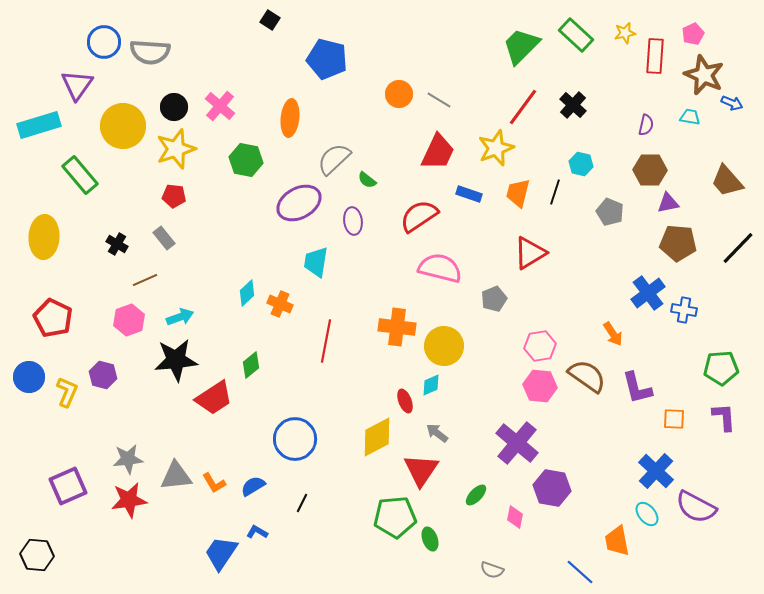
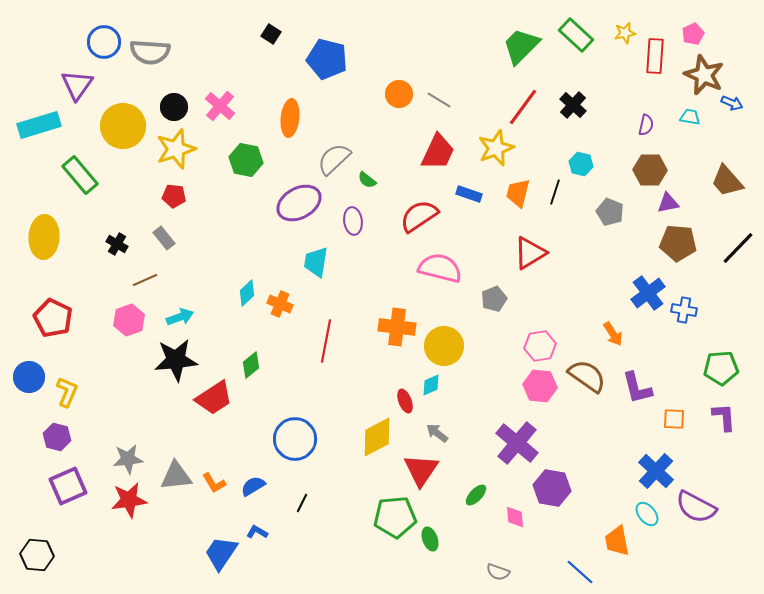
black square at (270, 20): moved 1 px right, 14 px down
purple hexagon at (103, 375): moved 46 px left, 62 px down
pink diamond at (515, 517): rotated 15 degrees counterclockwise
gray semicircle at (492, 570): moved 6 px right, 2 px down
